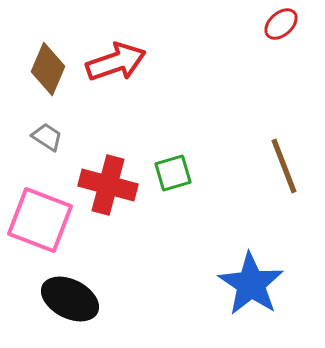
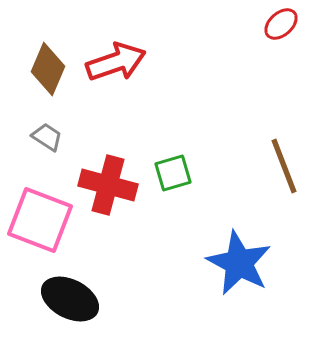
blue star: moved 12 px left, 21 px up; rotated 6 degrees counterclockwise
